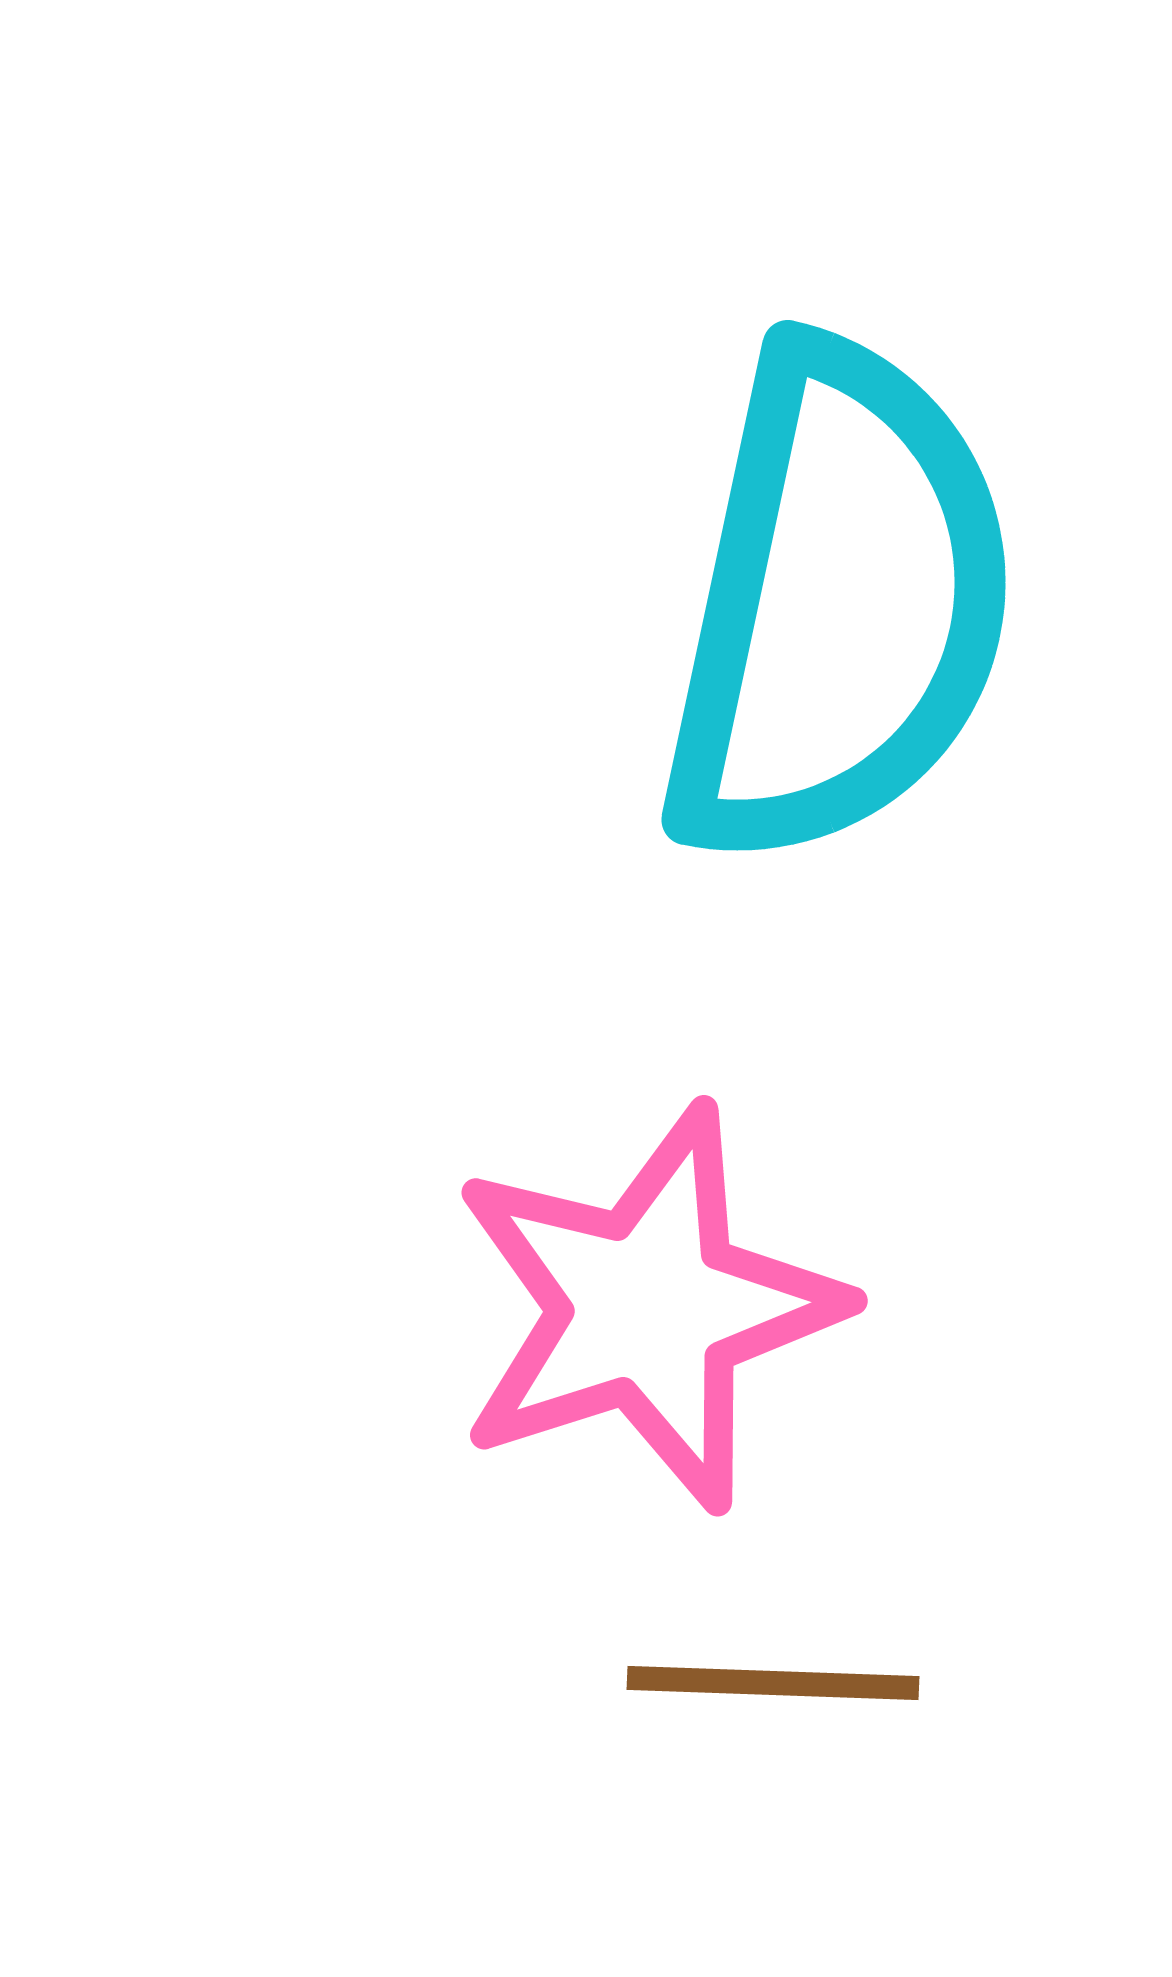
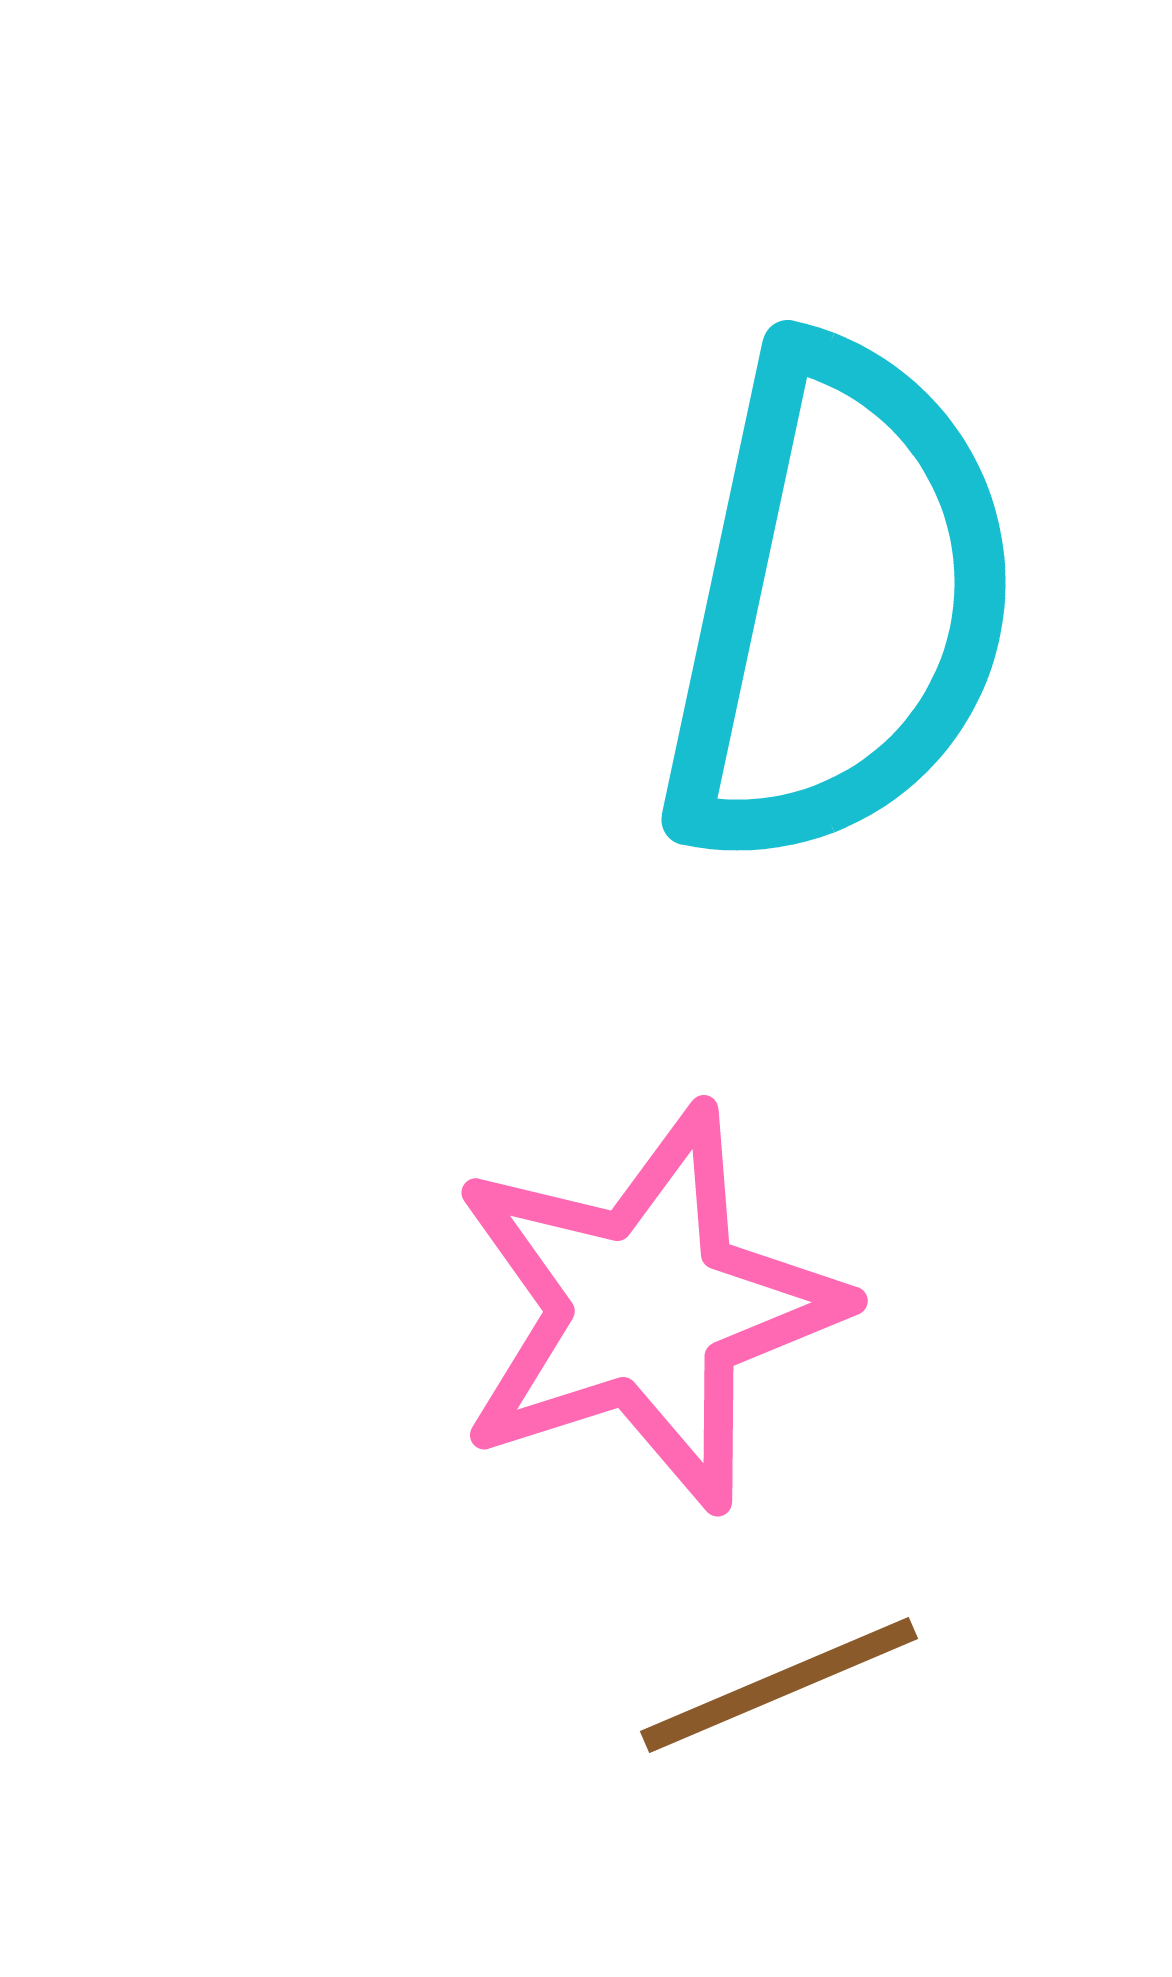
brown line: moved 6 px right, 2 px down; rotated 25 degrees counterclockwise
